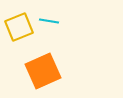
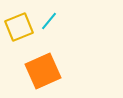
cyan line: rotated 60 degrees counterclockwise
